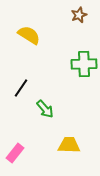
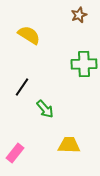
black line: moved 1 px right, 1 px up
